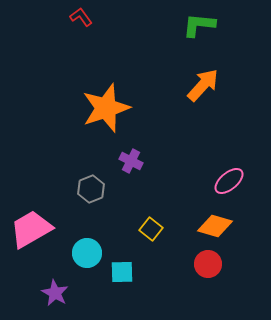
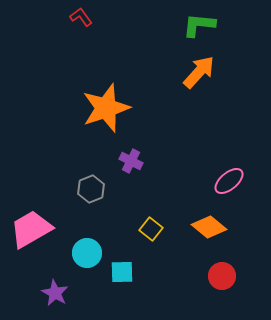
orange arrow: moved 4 px left, 13 px up
orange diamond: moved 6 px left, 1 px down; rotated 24 degrees clockwise
red circle: moved 14 px right, 12 px down
